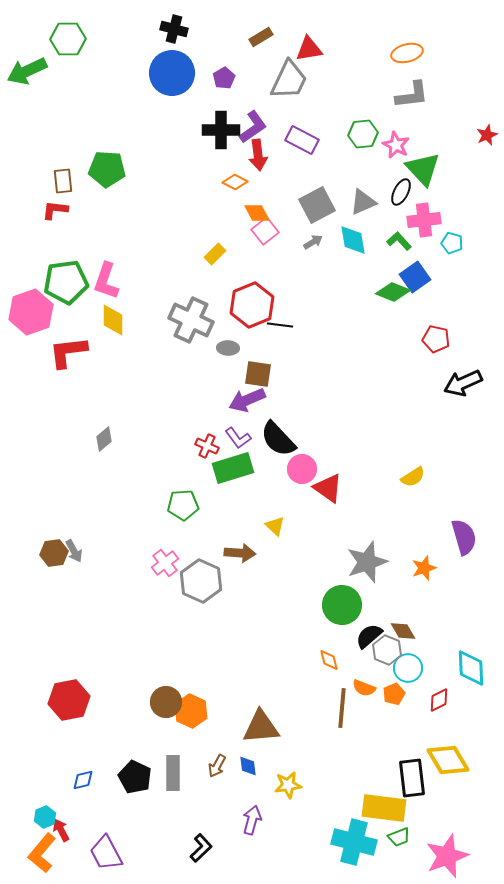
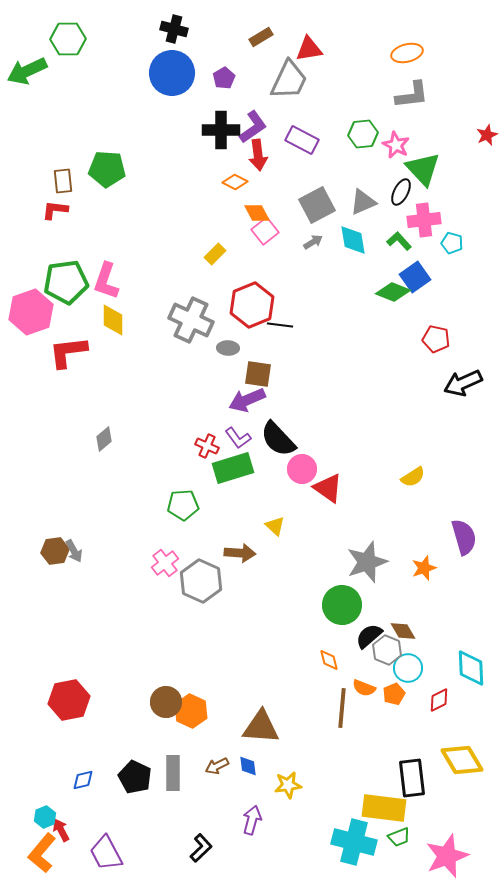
brown hexagon at (54, 553): moved 1 px right, 2 px up
brown triangle at (261, 727): rotated 9 degrees clockwise
yellow diamond at (448, 760): moved 14 px right
brown arrow at (217, 766): rotated 35 degrees clockwise
